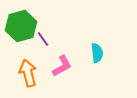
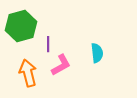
purple line: moved 5 px right, 5 px down; rotated 35 degrees clockwise
pink L-shape: moved 1 px left, 1 px up
